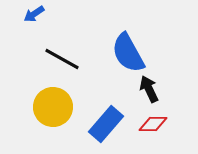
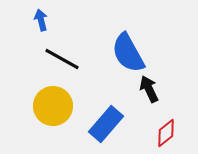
blue arrow: moved 7 px right, 6 px down; rotated 110 degrees clockwise
yellow circle: moved 1 px up
red diamond: moved 13 px right, 9 px down; rotated 40 degrees counterclockwise
